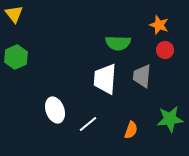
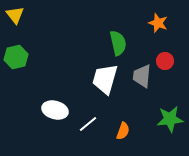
yellow triangle: moved 1 px right, 1 px down
orange star: moved 1 px left, 2 px up
green semicircle: rotated 105 degrees counterclockwise
red circle: moved 11 px down
green hexagon: rotated 10 degrees clockwise
white trapezoid: rotated 12 degrees clockwise
white ellipse: rotated 55 degrees counterclockwise
orange semicircle: moved 8 px left, 1 px down
